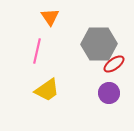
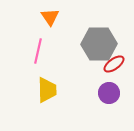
pink line: moved 1 px right
yellow trapezoid: rotated 56 degrees counterclockwise
